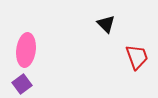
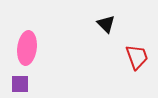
pink ellipse: moved 1 px right, 2 px up
purple square: moved 2 px left; rotated 36 degrees clockwise
